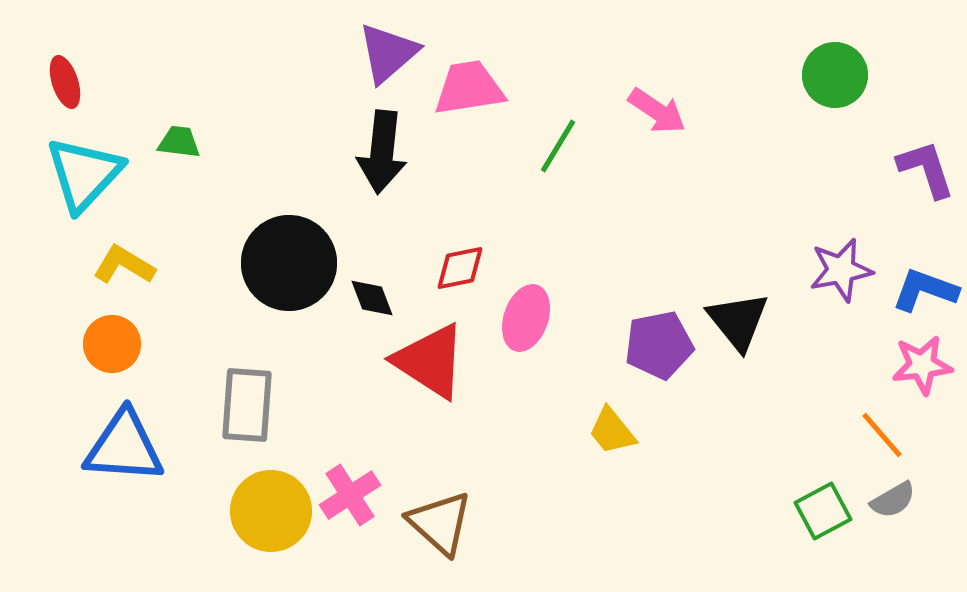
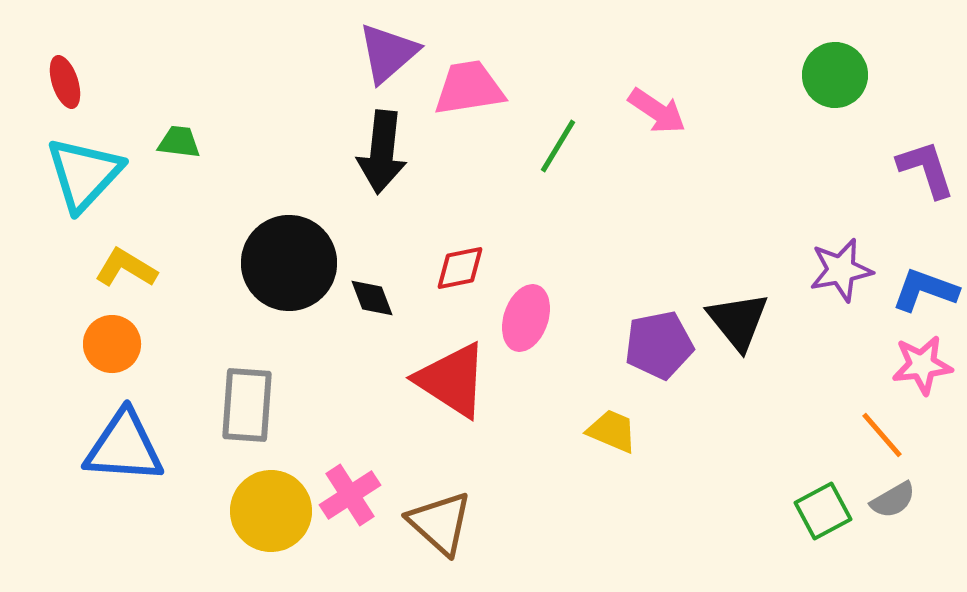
yellow L-shape: moved 2 px right, 3 px down
red triangle: moved 22 px right, 19 px down
yellow trapezoid: rotated 152 degrees clockwise
